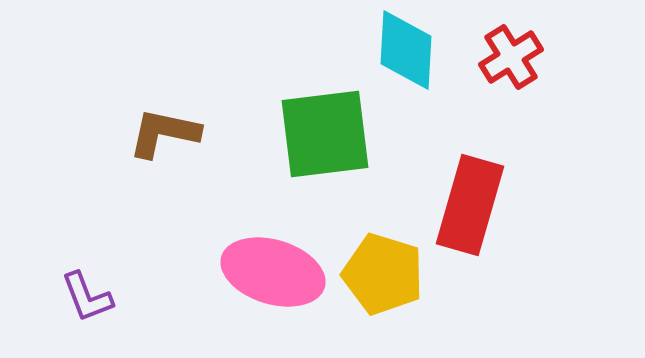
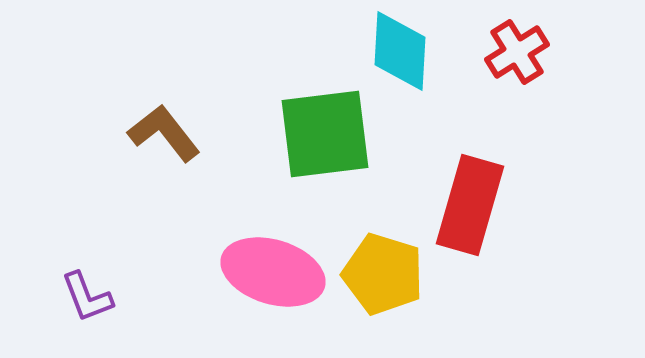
cyan diamond: moved 6 px left, 1 px down
red cross: moved 6 px right, 5 px up
brown L-shape: rotated 40 degrees clockwise
